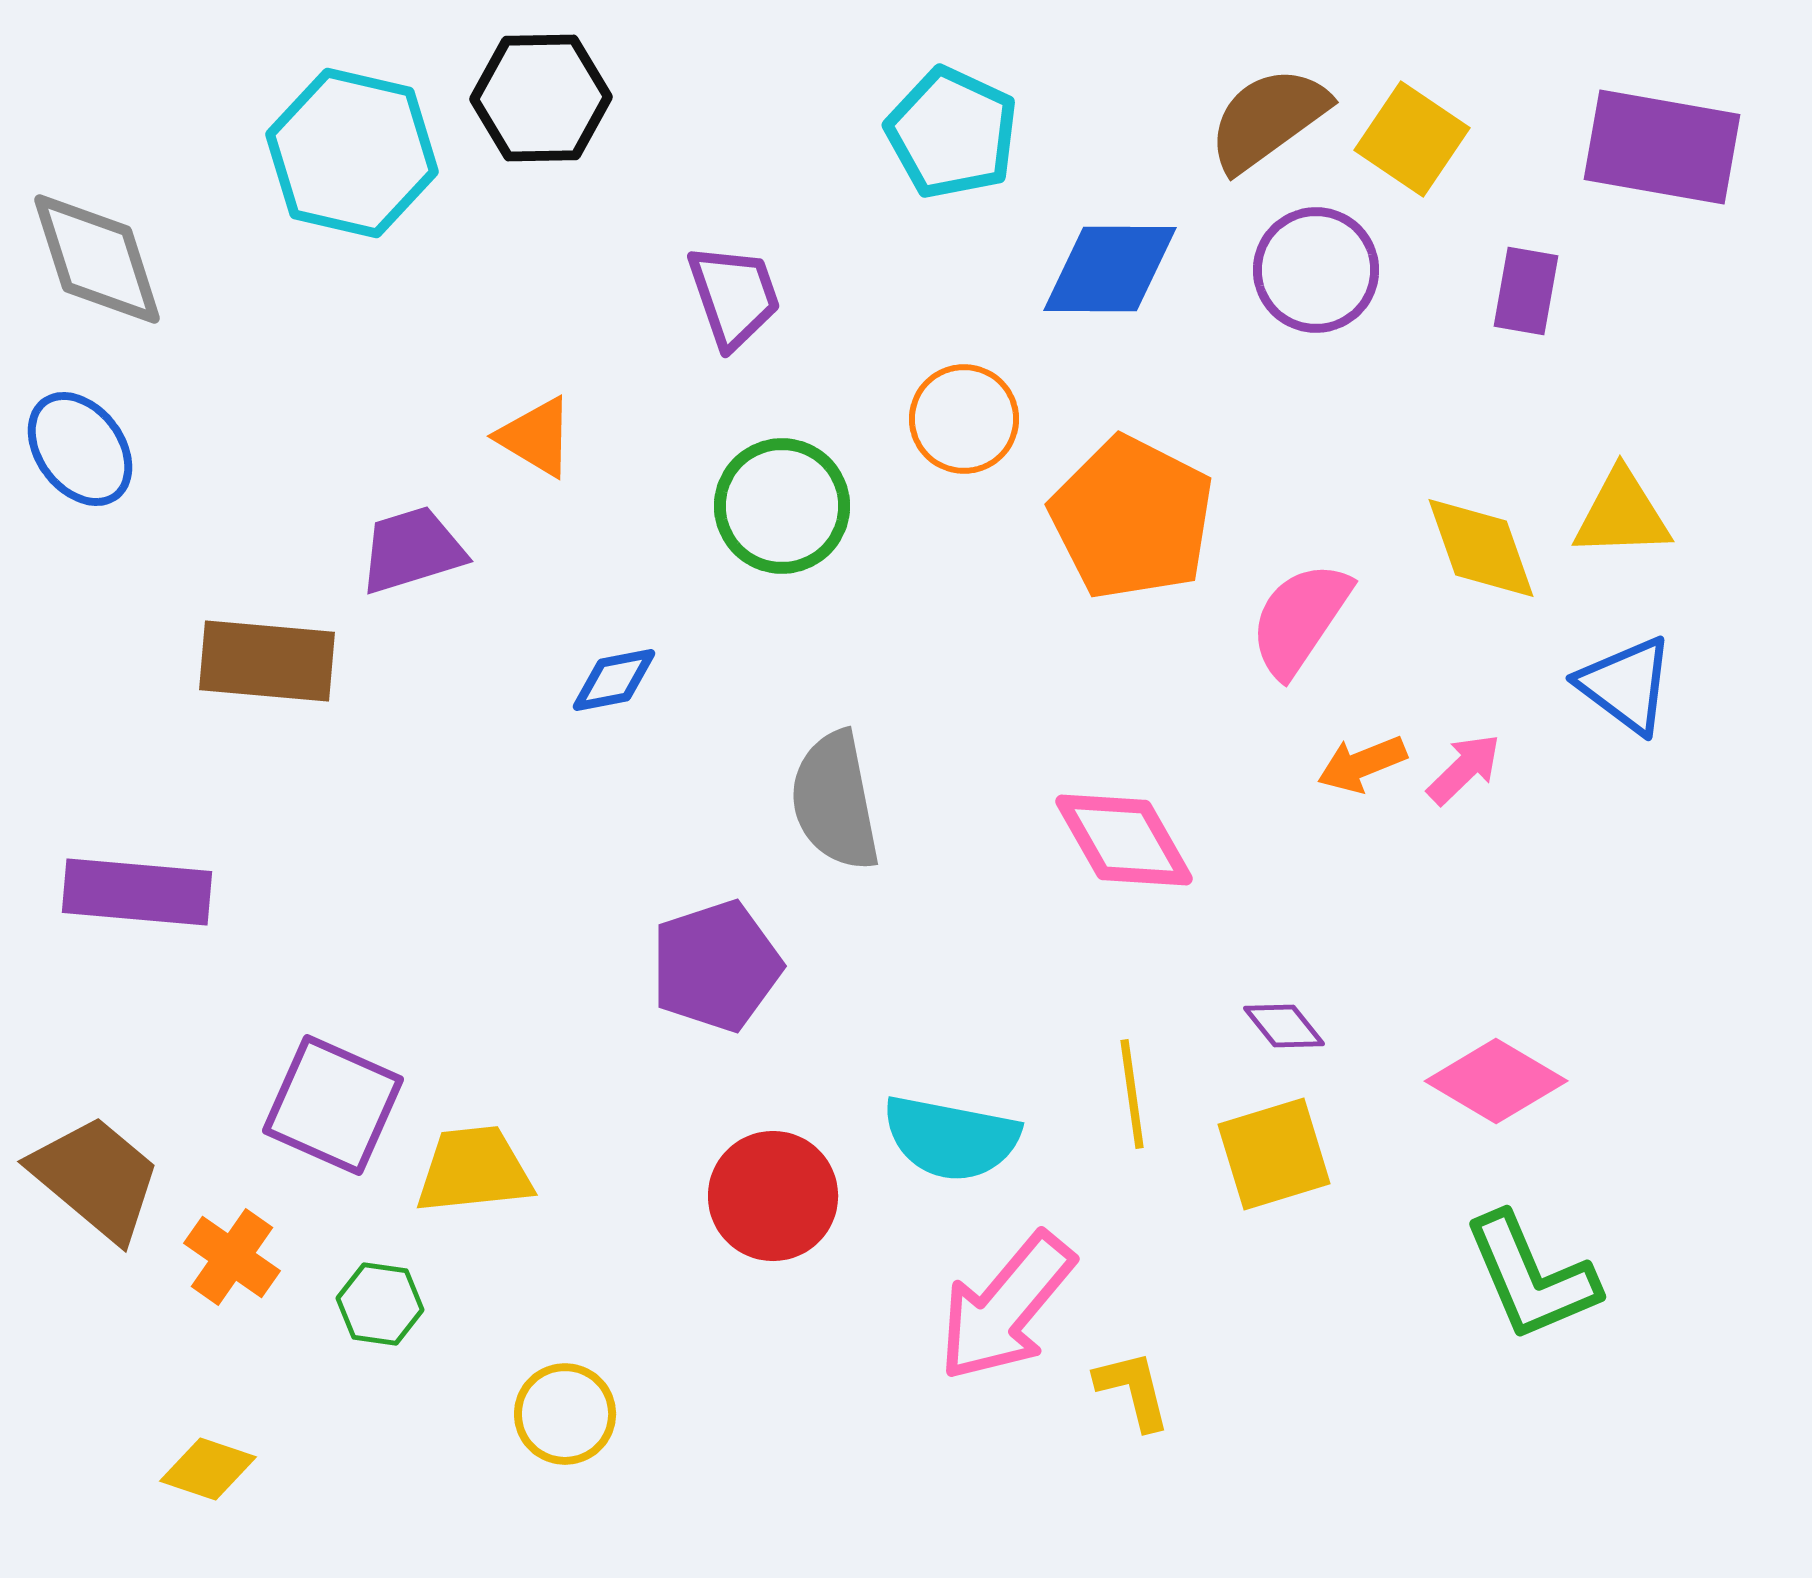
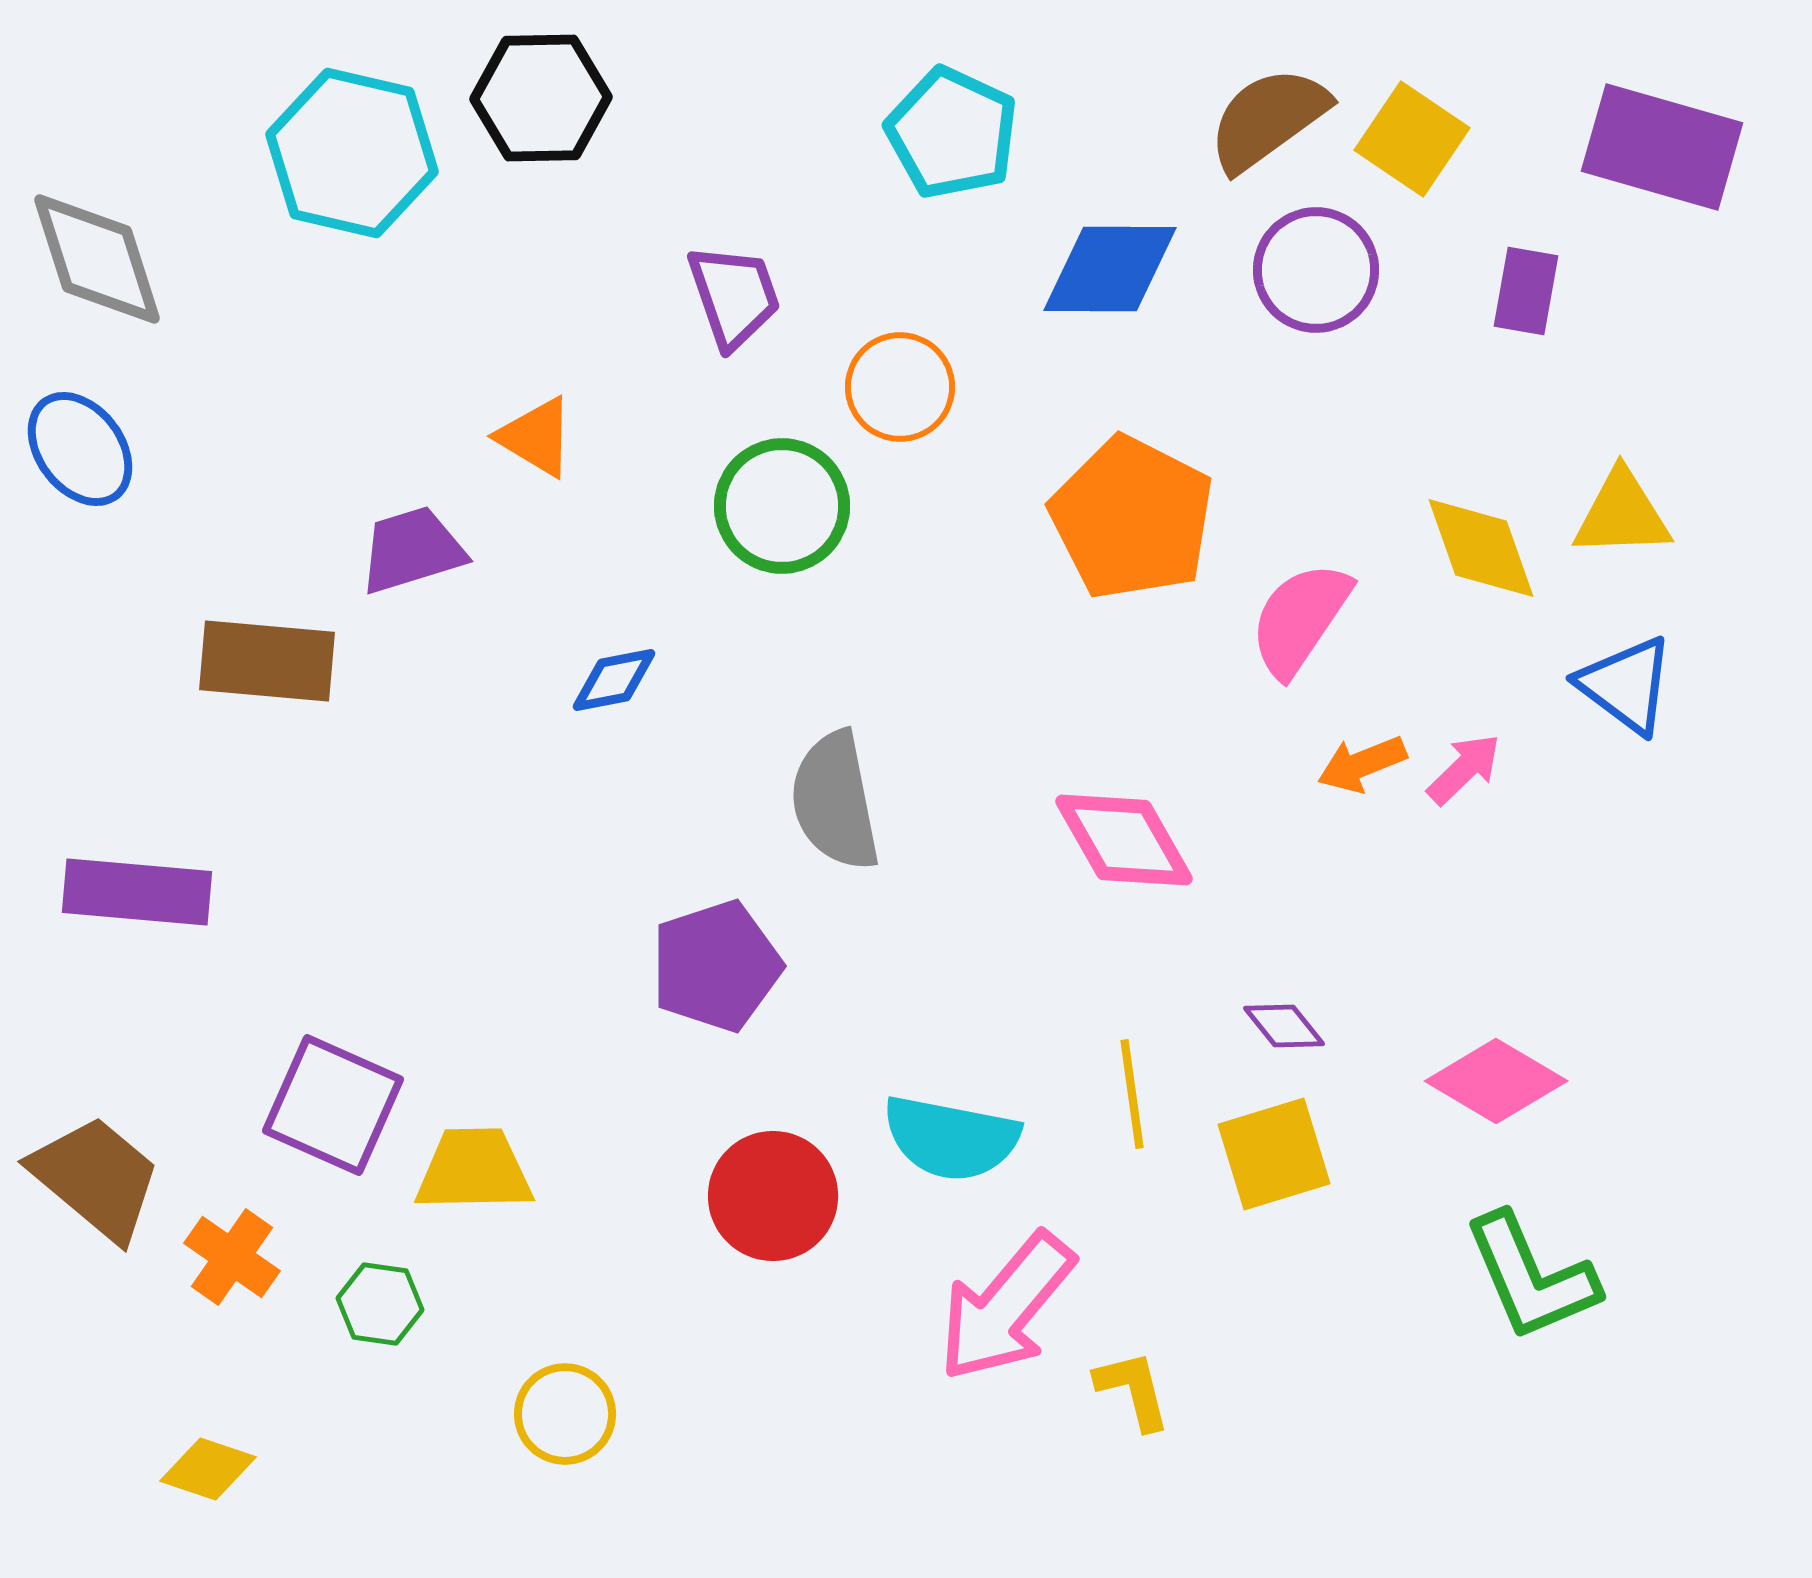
purple rectangle at (1662, 147): rotated 6 degrees clockwise
orange circle at (964, 419): moved 64 px left, 32 px up
yellow trapezoid at (474, 1170): rotated 5 degrees clockwise
